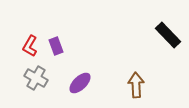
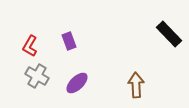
black rectangle: moved 1 px right, 1 px up
purple rectangle: moved 13 px right, 5 px up
gray cross: moved 1 px right, 2 px up
purple ellipse: moved 3 px left
